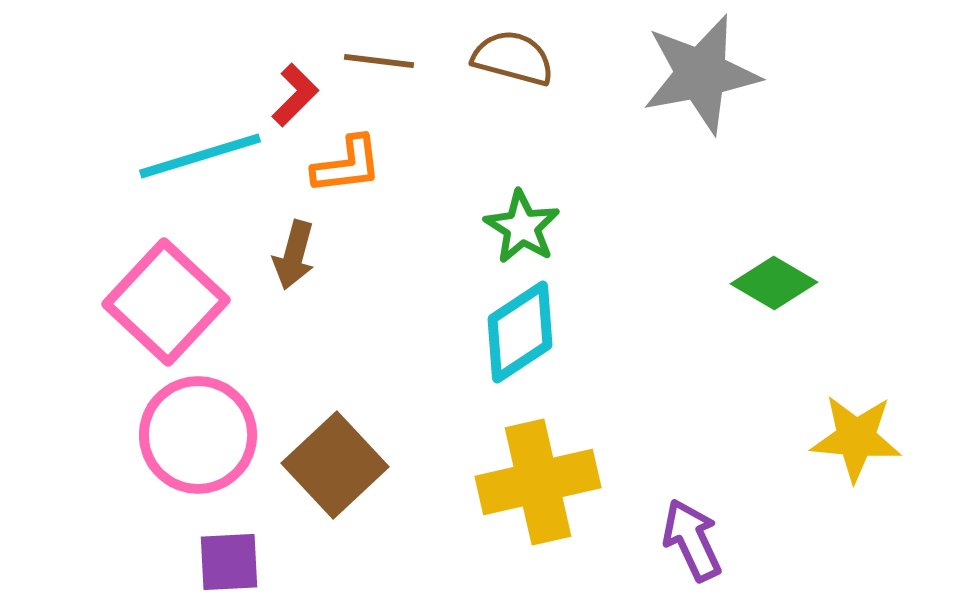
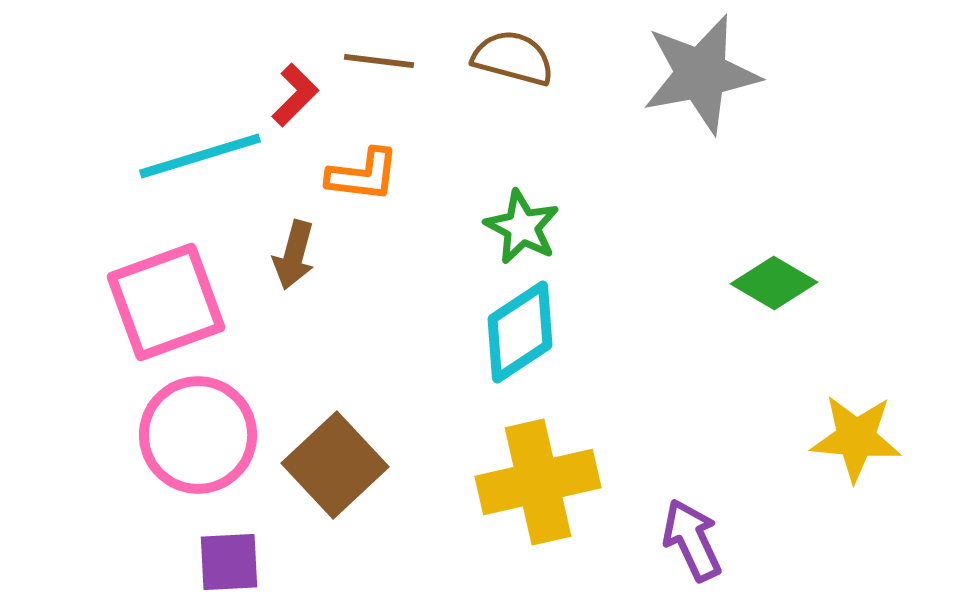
orange L-shape: moved 16 px right, 10 px down; rotated 14 degrees clockwise
green star: rotated 4 degrees counterclockwise
pink square: rotated 27 degrees clockwise
